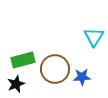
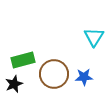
brown circle: moved 1 px left, 5 px down
blue star: moved 2 px right
black star: moved 2 px left
